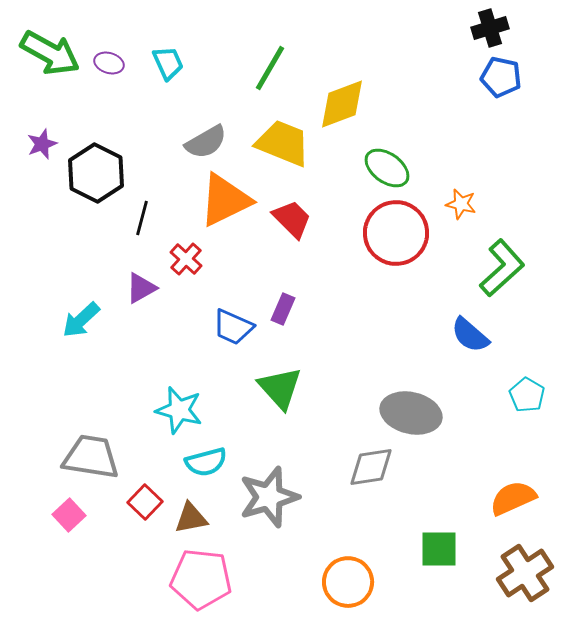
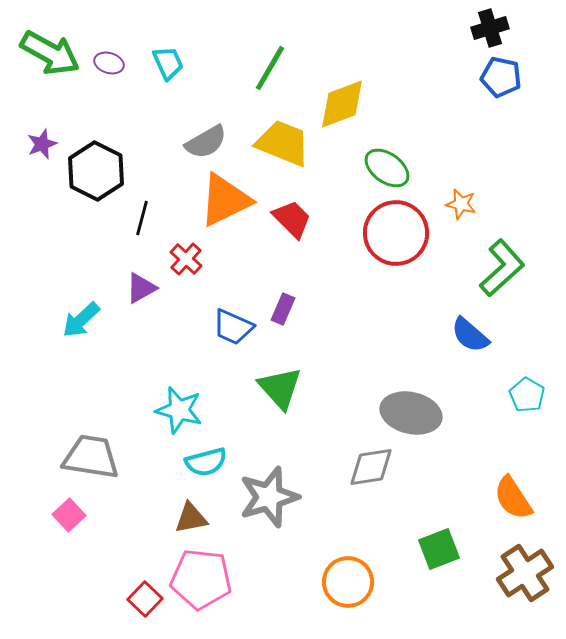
black hexagon: moved 2 px up
orange semicircle: rotated 99 degrees counterclockwise
red square: moved 97 px down
green square: rotated 21 degrees counterclockwise
